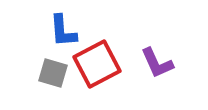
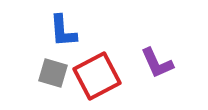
red square: moved 12 px down
